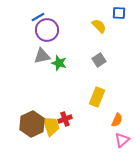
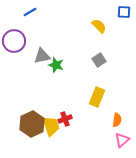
blue square: moved 5 px right, 1 px up
blue line: moved 8 px left, 5 px up
purple circle: moved 33 px left, 11 px down
green star: moved 3 px left, 2 px down
orange semicircle: rotated 16 degrees counterclockwise
